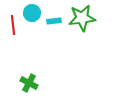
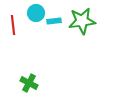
cyan circle: moved 4 px right
green star: moved 3 px down
